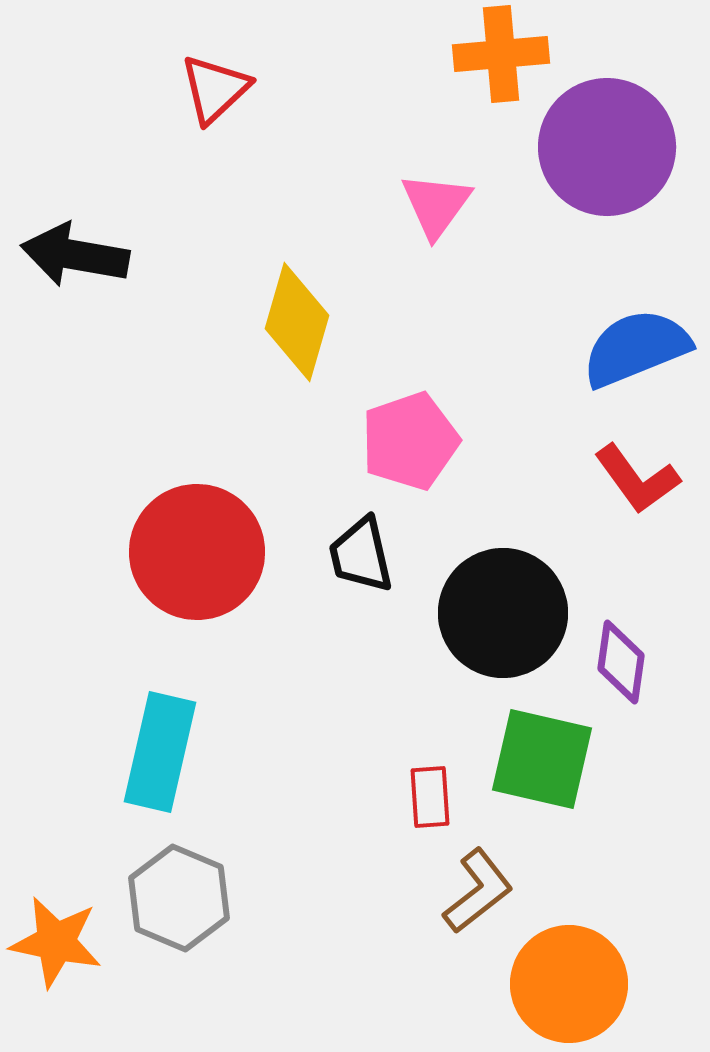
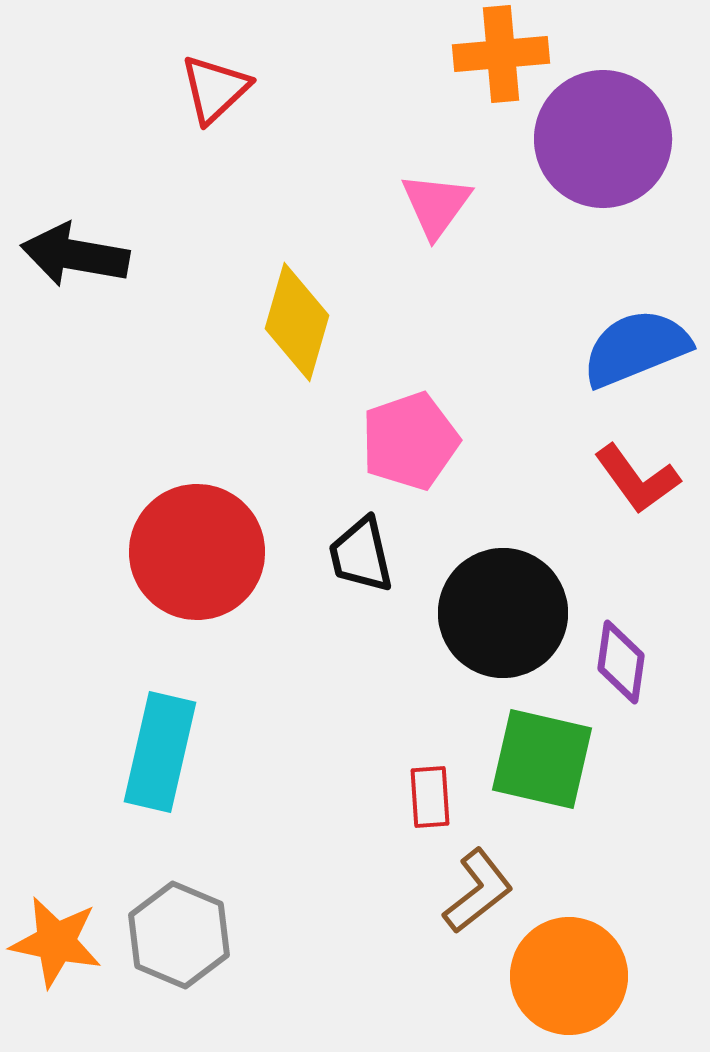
purple circle: moved 4 px left, 8 px up
gray hexagon: moved 37 px down
orange circle: moved 8 px up
